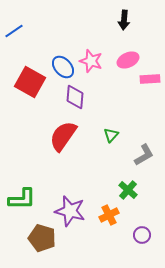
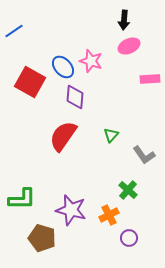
pink ellipse: moved 1 px right, 14 px up
gray L-shape: rotated 85 degrees clockwise
purple star: moved 1 px right, 1 px up
purple circle: moved 13 px left, 3 px down
